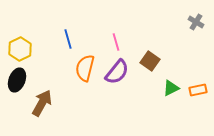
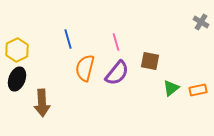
gray cross: moved 5 px right
yellow hexagon: moved 3 px left, 1 px down
brown square: rotated 24 degrees counterclockwise
purple semicircle: moved 1 px down
black ellipse: moved 1 px up
green triangle: rotated 12 degrees counterclockwise
brown arrow: rotated 148 degrees clockwise
